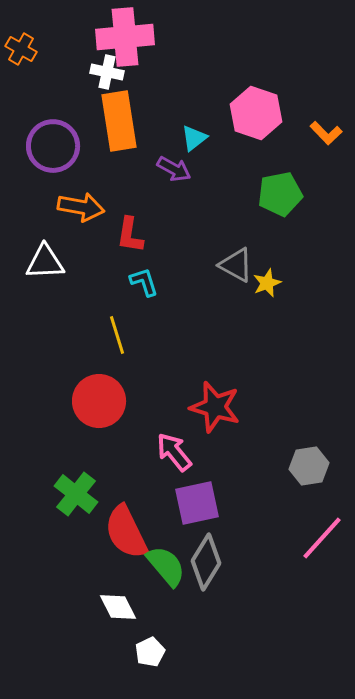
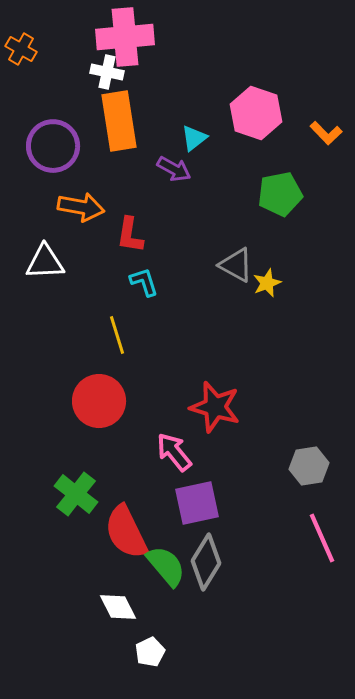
pink line: rotated 66 degrees counterclockwise
